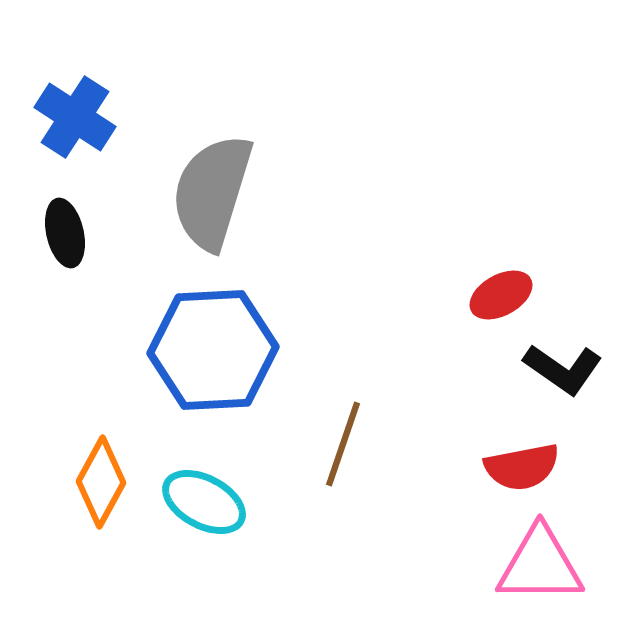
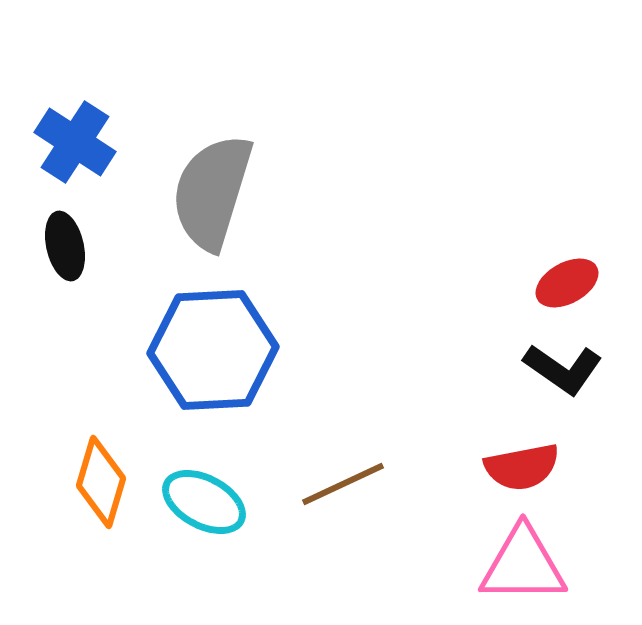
blue cross: moved 25 px down
black ellipse: moved 13 px down
red ellipse: moved 66 px right, 12 px up
brown line: moved 40 px down; rotated 46 degrees clockwise
orange diamond: rotated 12 degrees counterclockwise
pink triangle: moved 17 px left
